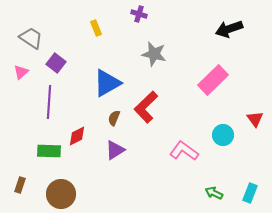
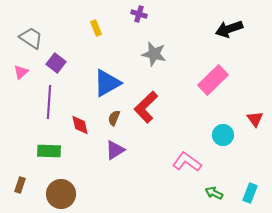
red diamond: moved 3 px right, 11 px up; rotated 75 degrees counterclockwise
pink L-shape: moved 3 px right, 11 px down
